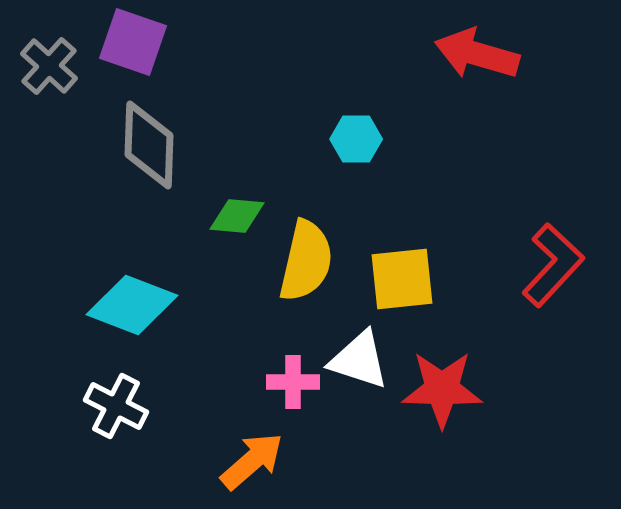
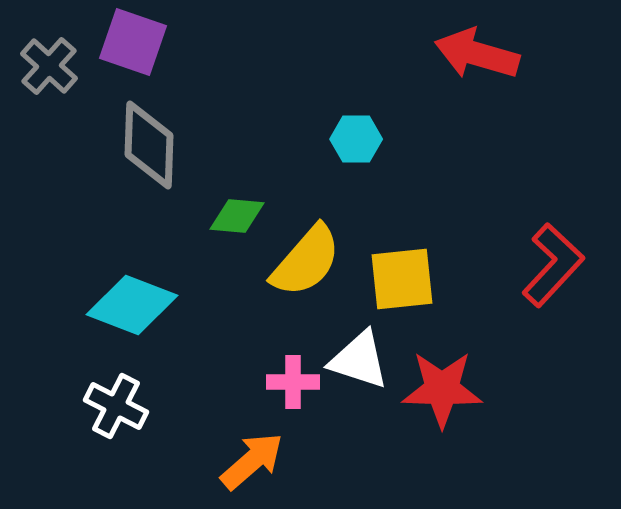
yellow semicircle: rotated 28 degrees clockwise
